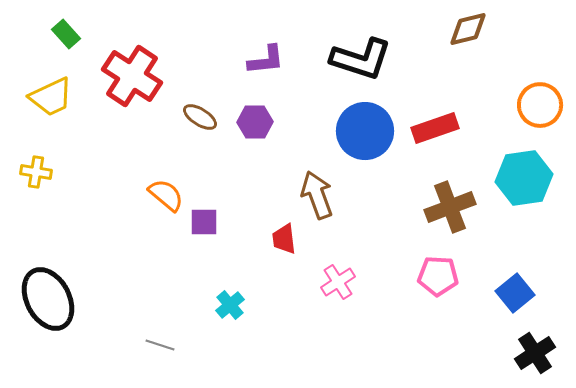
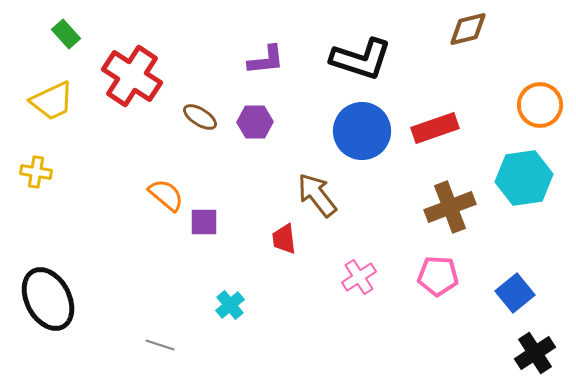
yellow trapezoid: moved 1 px right, 4 px down
blue circle: moved 3 px left
brown arrow: rotated 18 degrees counterclockwise
pink cross: moved 21 px right, 5 px up
